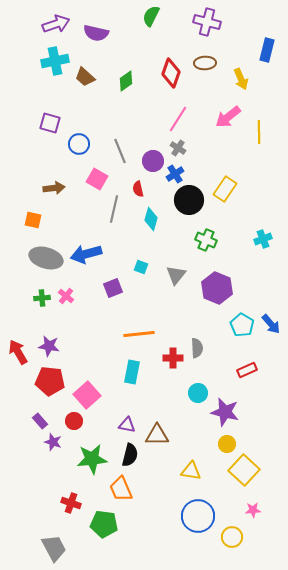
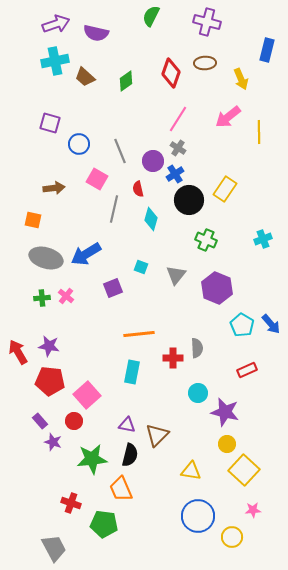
blue arrow at (86, 254): rotated 16 degrees counterclockwise
brown triangle at (157, 435): rotated 45 degrees counterclockwise
